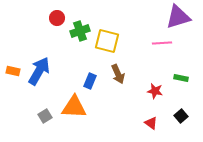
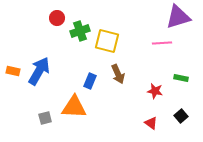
gray square: moved 2 px down; rotated 16 degrees clockwise
